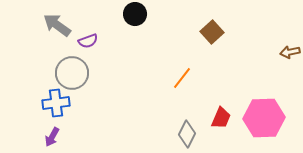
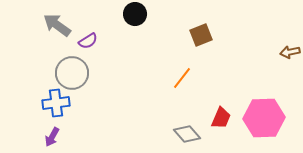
brown square: moved 11 px left, 3 px down; rotated 20 degrees clockwise
purple semicircle: rotated 12 degrees counterclockwise
gray diamond: rotated 68 degrees counterclockwise
